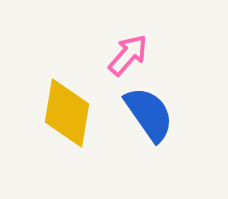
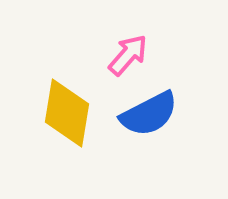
blue semicircle: rotated 98 degrees clockwise
